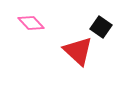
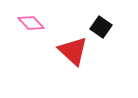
red triangle: moved 5 px left
